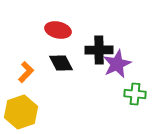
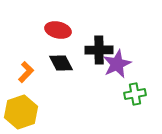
green cross: rotated 15 degrees counterclockwise
